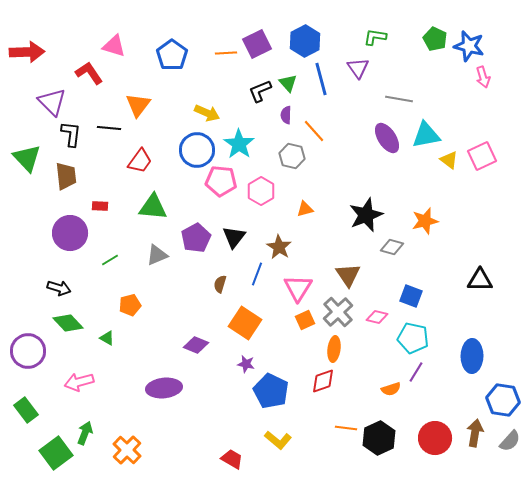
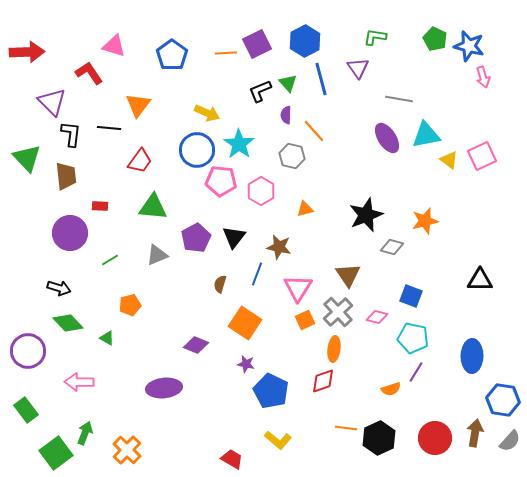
brown star at (279, 247): rotated 20 degrees counterclockwise
pink arrow at (79, 382): rotated 16 degrees clockwise
